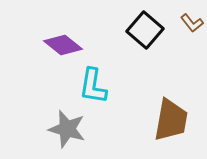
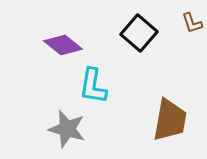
brown L-shape: rotated 20 degrees clockwise
black square: moved 6 px left, 3 px down
brown trapezoid: moved 1 px left
